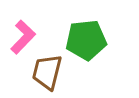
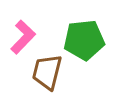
green pentagon: moved 2 px left
